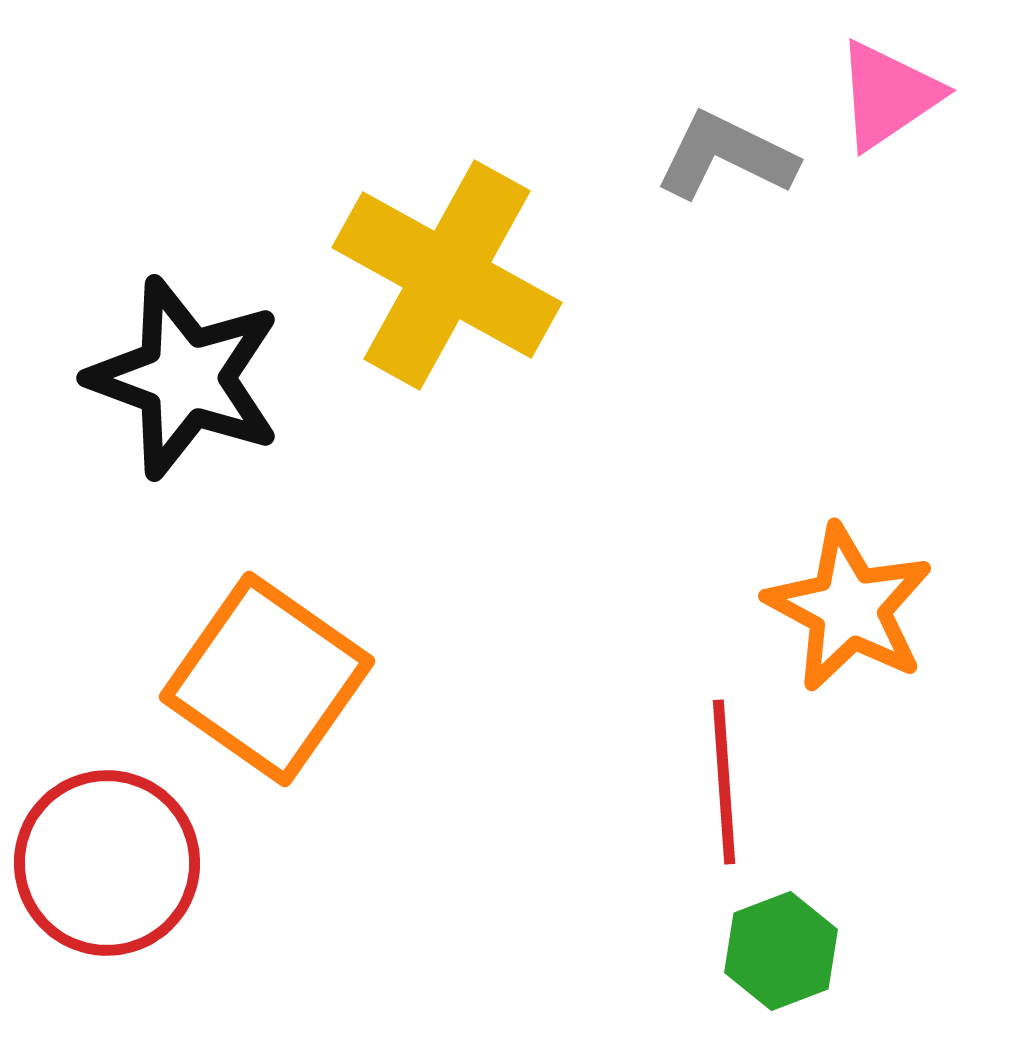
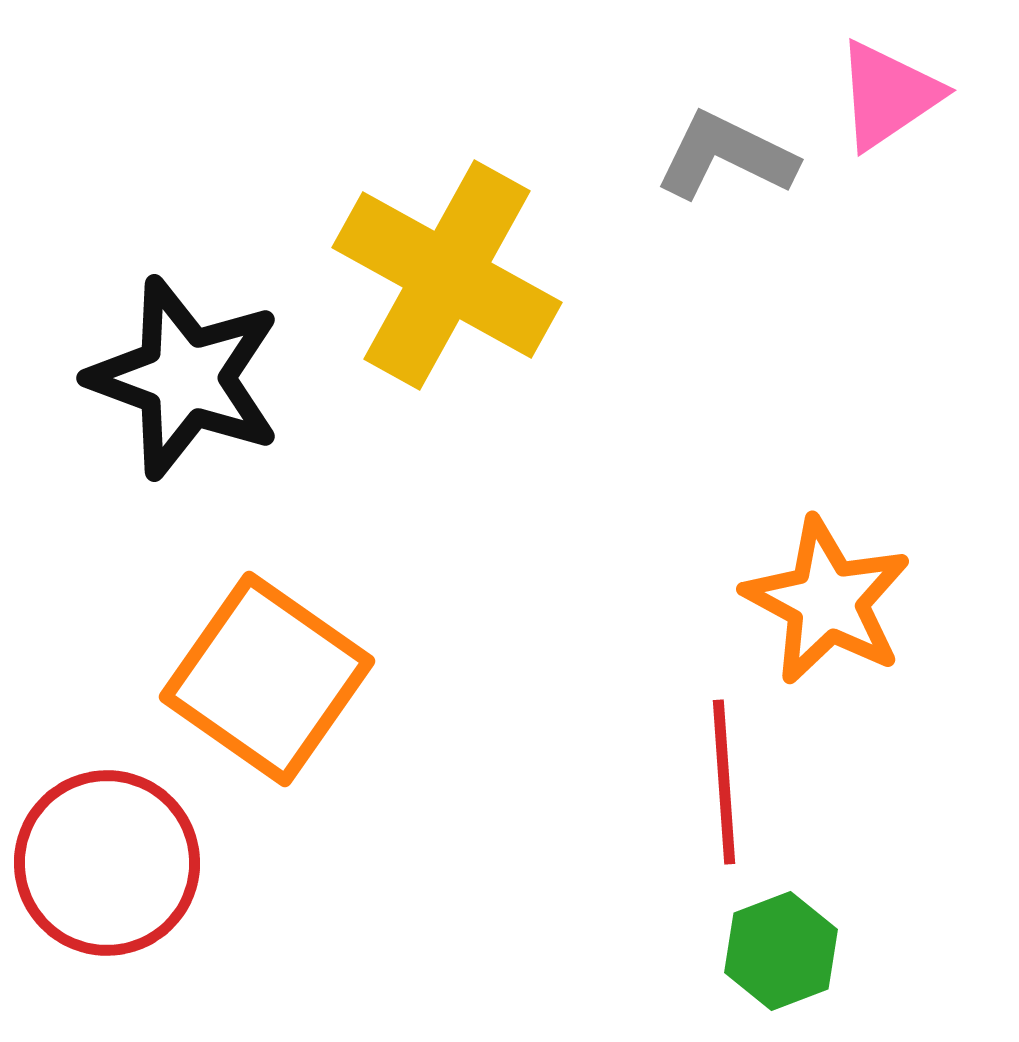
orange star: moved 22 px left, 7 px up
